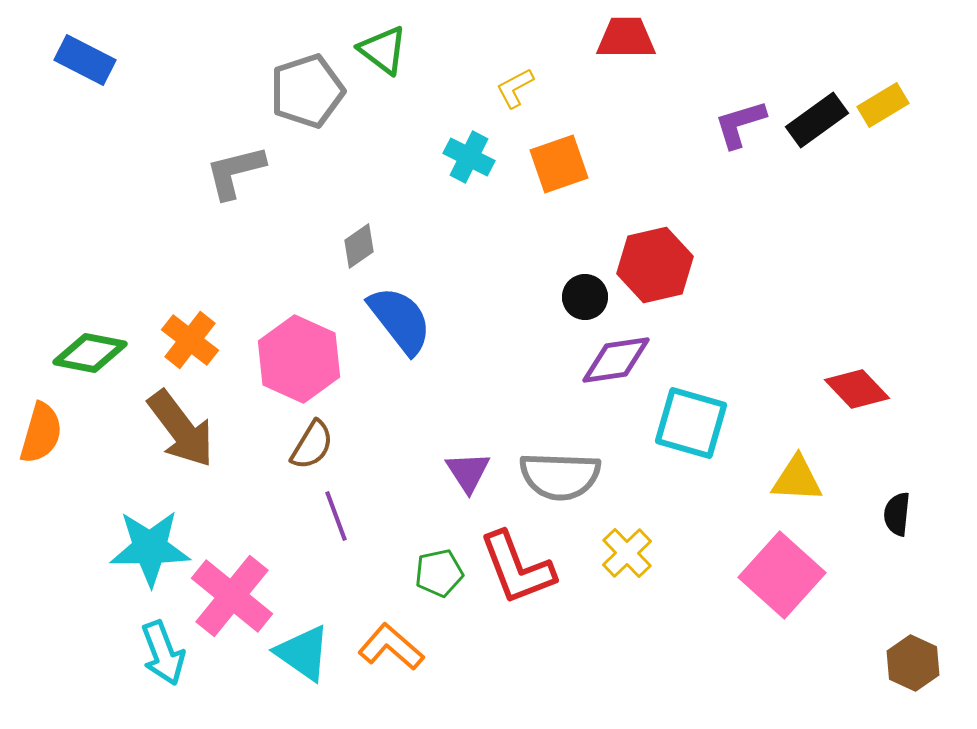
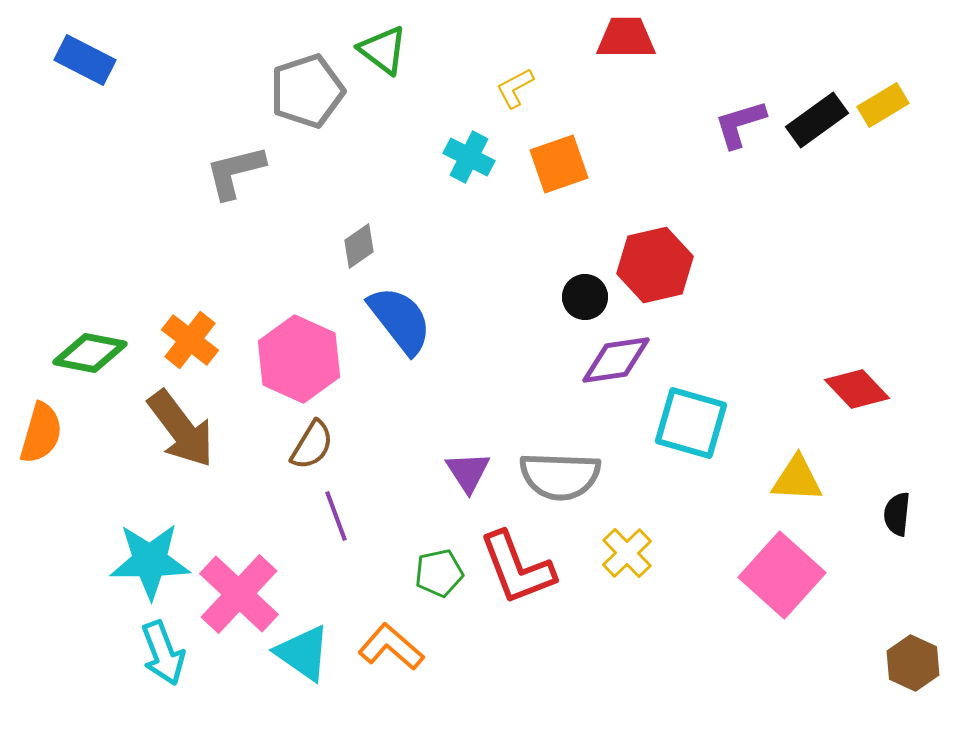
cyan star: moved 13 px down
pink cross: moved 7 px right, 2 px up; rotated 4 degrees clockwise
